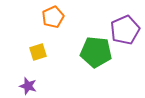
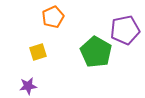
purple pentagon: rotated 12 degrees clockwise
green pentagon: rotated 24 degrees clockwise
purple star: rotated 24 degrees counterclockwise
